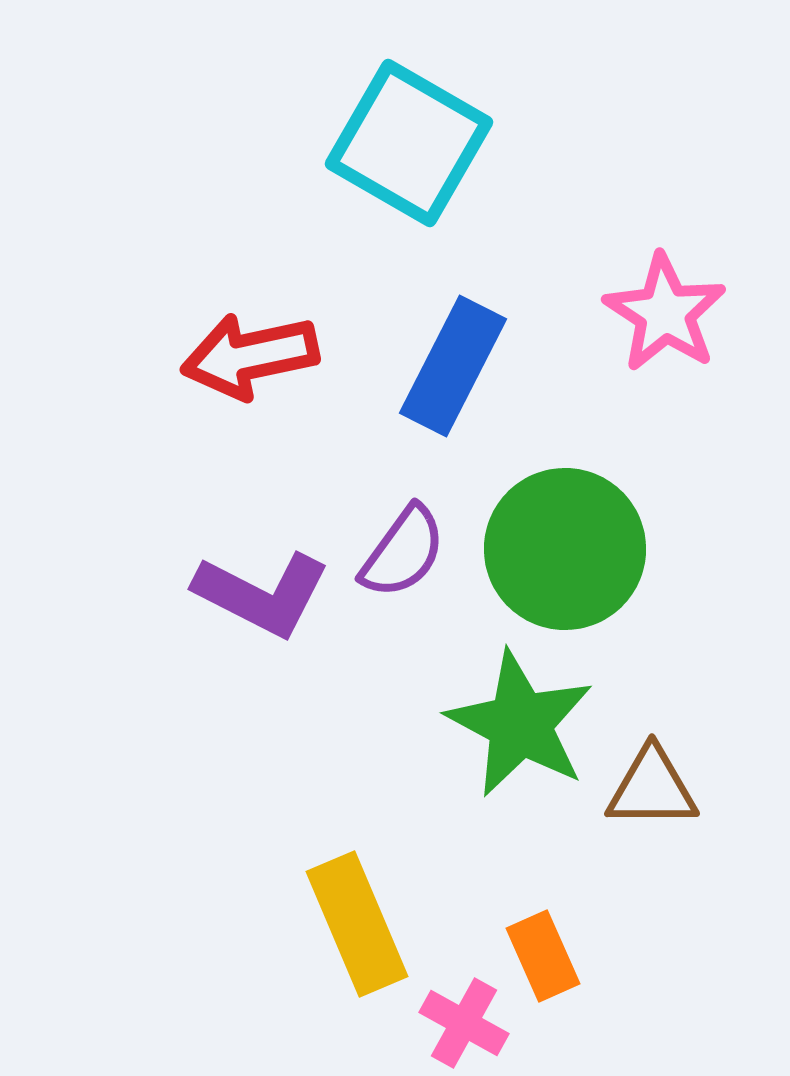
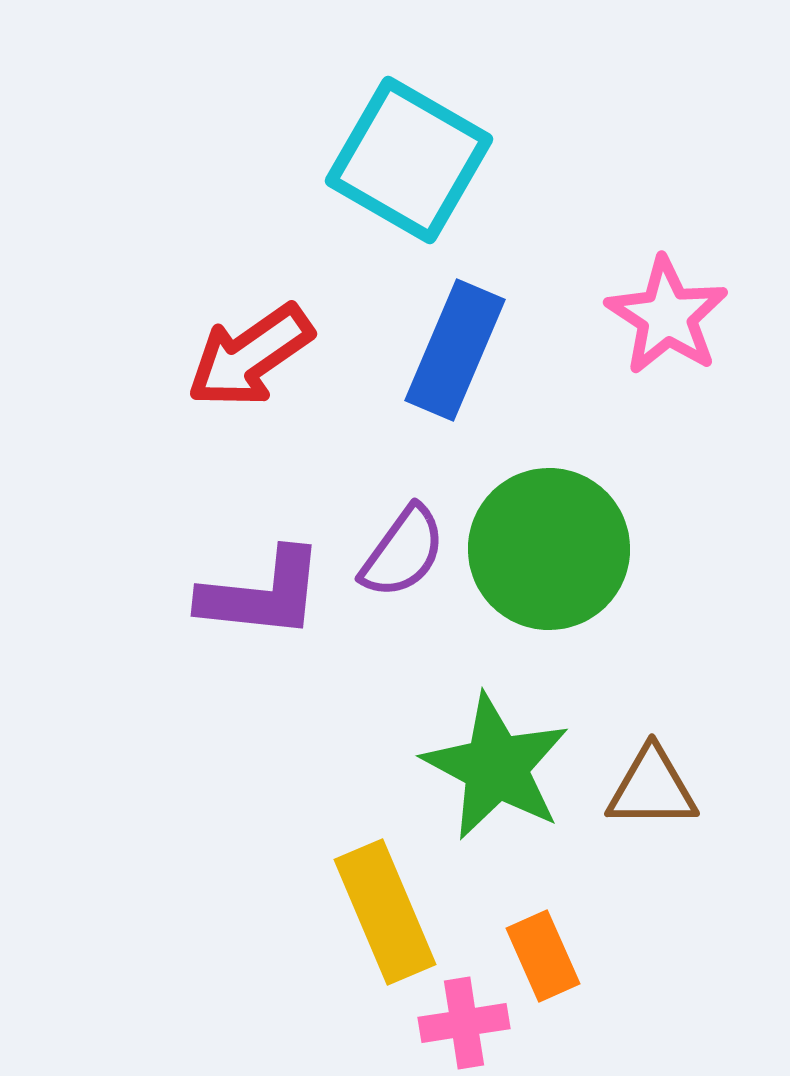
cyan square: moved 17 px down
pink star: moved 2 px right, 3 px down
red arrow: rotated 23 degrees counterclockwise
blue rectangle: moved 2 px right, 16 px up; rotated 4 degrees counterclockwise
green circle: moved 16 px left
purple L-shape: rotated 21 degrees counterclockwise
green star: moved 24 px left, 43 px down
yellow rectangle: moved 28 px right, 12 px up
pink cross: rotated 38 degrees counterclockwise
